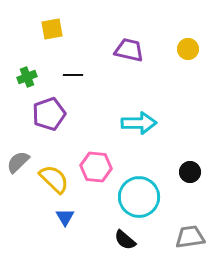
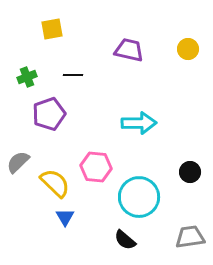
yellow semicircle: moved 1 px right, 4 px down
